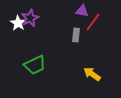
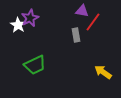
white star: moved 2 px down
gray rectangle: rotated 16 degrees counterclockwise
yellow arrow: moved 11 px right, 2 px up
